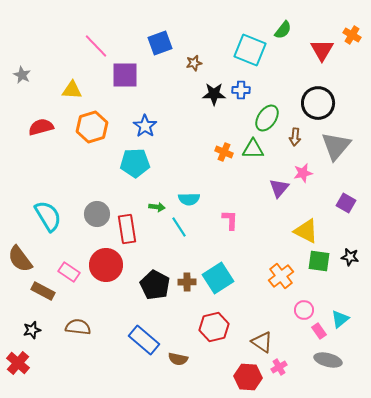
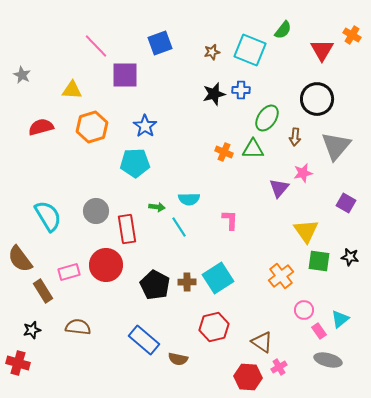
brown star at (194, 63): moved 18 px right, 11 px up
black star at (214, 94): rotated 15 degrees counterclockwise
black circle at (318, 103): moved 1 px left, 4 px up
gray circle at (97, 214): moved 1 px left, 3 px up
yellow triangle at (306, 231): rotated 28 degrees clockwise
pink rectangle at (69, 272): rotated 50 degrees counterclockwise
brown rectangle at (43, 291): rotated 30 degrees clockwise
red cross at (18, 363): rotated 25 degrees counterclockwise
